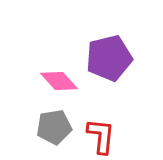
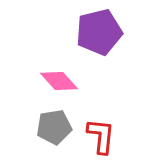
purple pentagon: moved 10 px left, 26 px up
